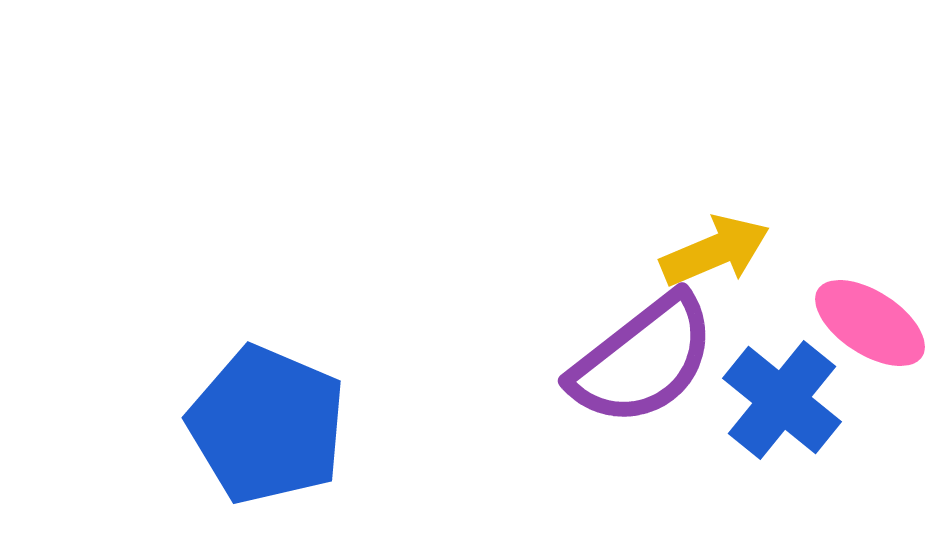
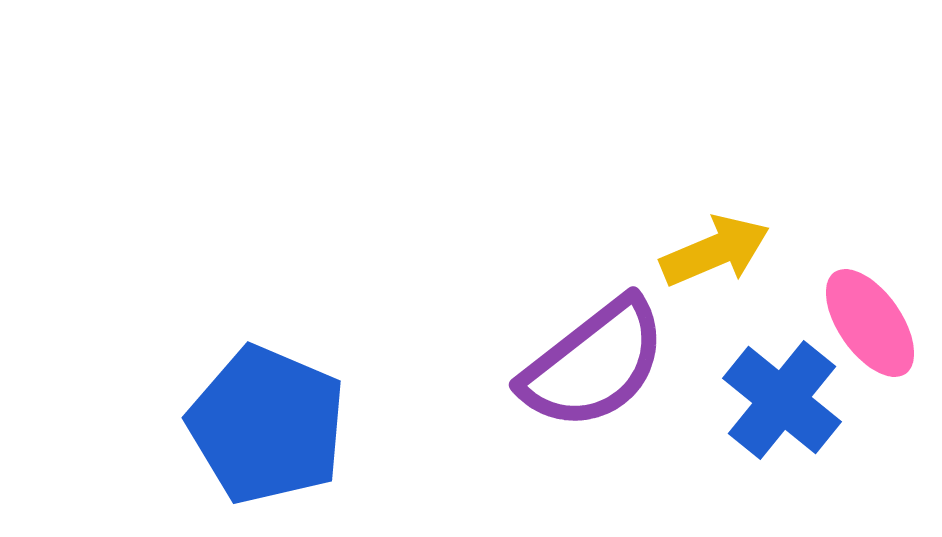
pink ellipse: rotated 22 degrees clockwise
purple semicircle: moved 49 px left, 4 px down
